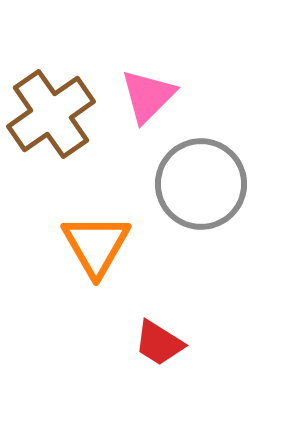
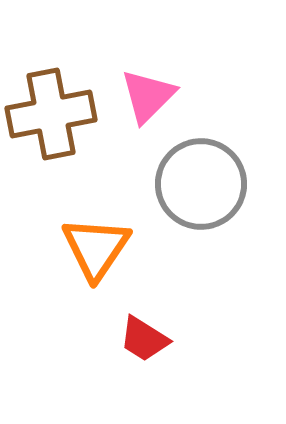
brown cross: rotated 24 degrees clockwise
orange triangle: moved 3 px down; rotated 4 degrees clockwise
red trapezoid: moved 15 px left, 4 px up
